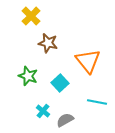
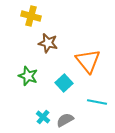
yellow cross: rotated 30 degrees counterclockwise
cyan square: moved 4 px right
cyan cross: moved 6 px down
